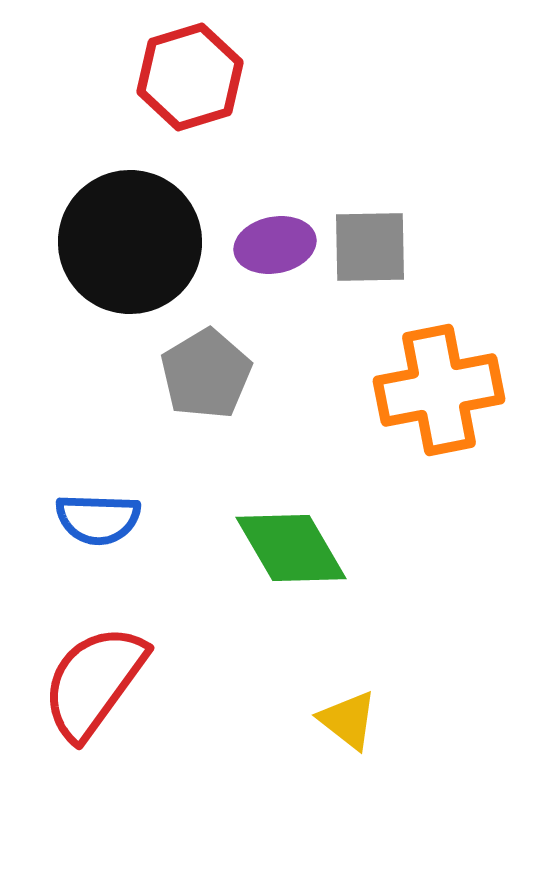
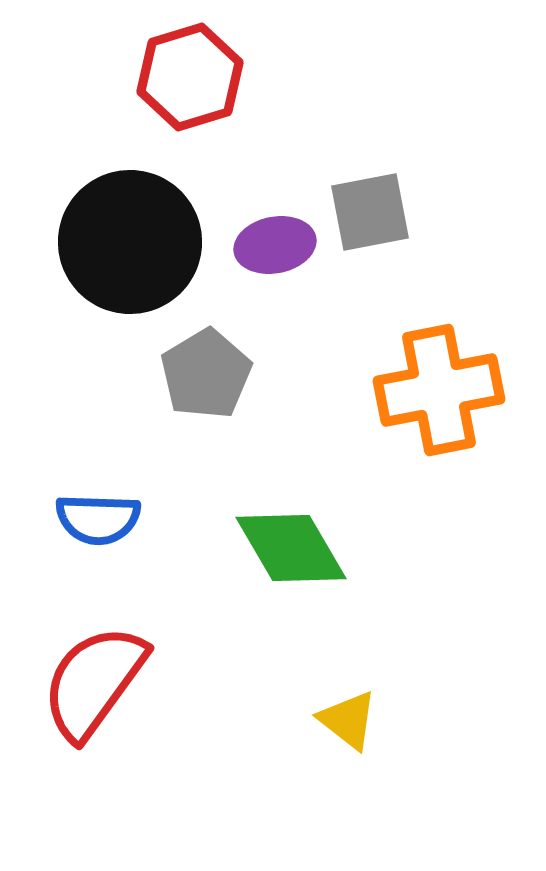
gray square: moved 35 px up; rotated 10 degrees counterclockwise
